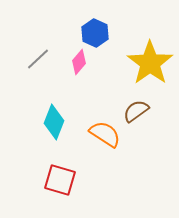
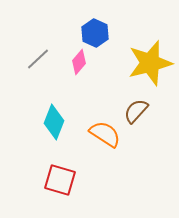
yellow star: rotated 21 degrees clockwise
brown semicircle: rotated 12 degrees counterclockwise
